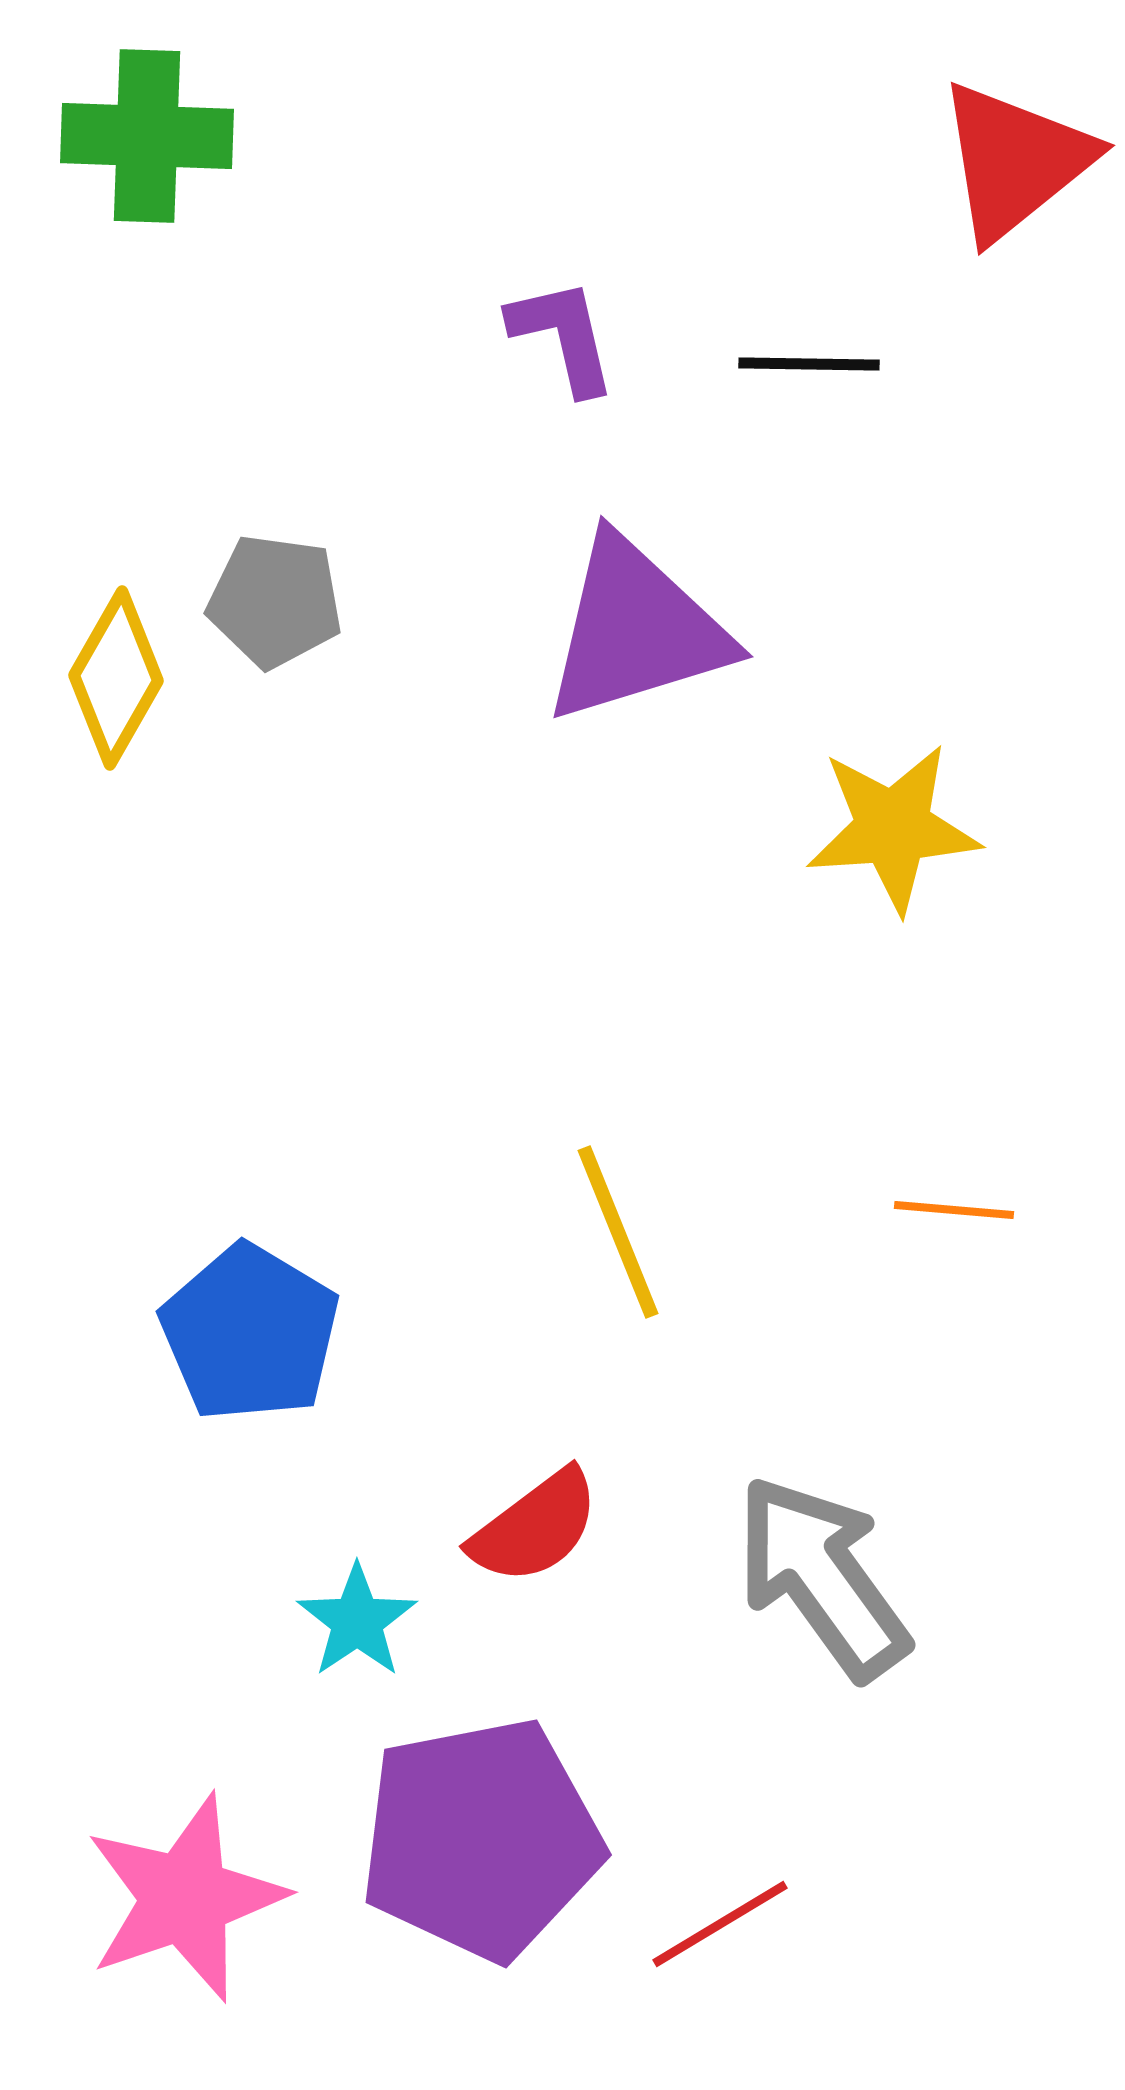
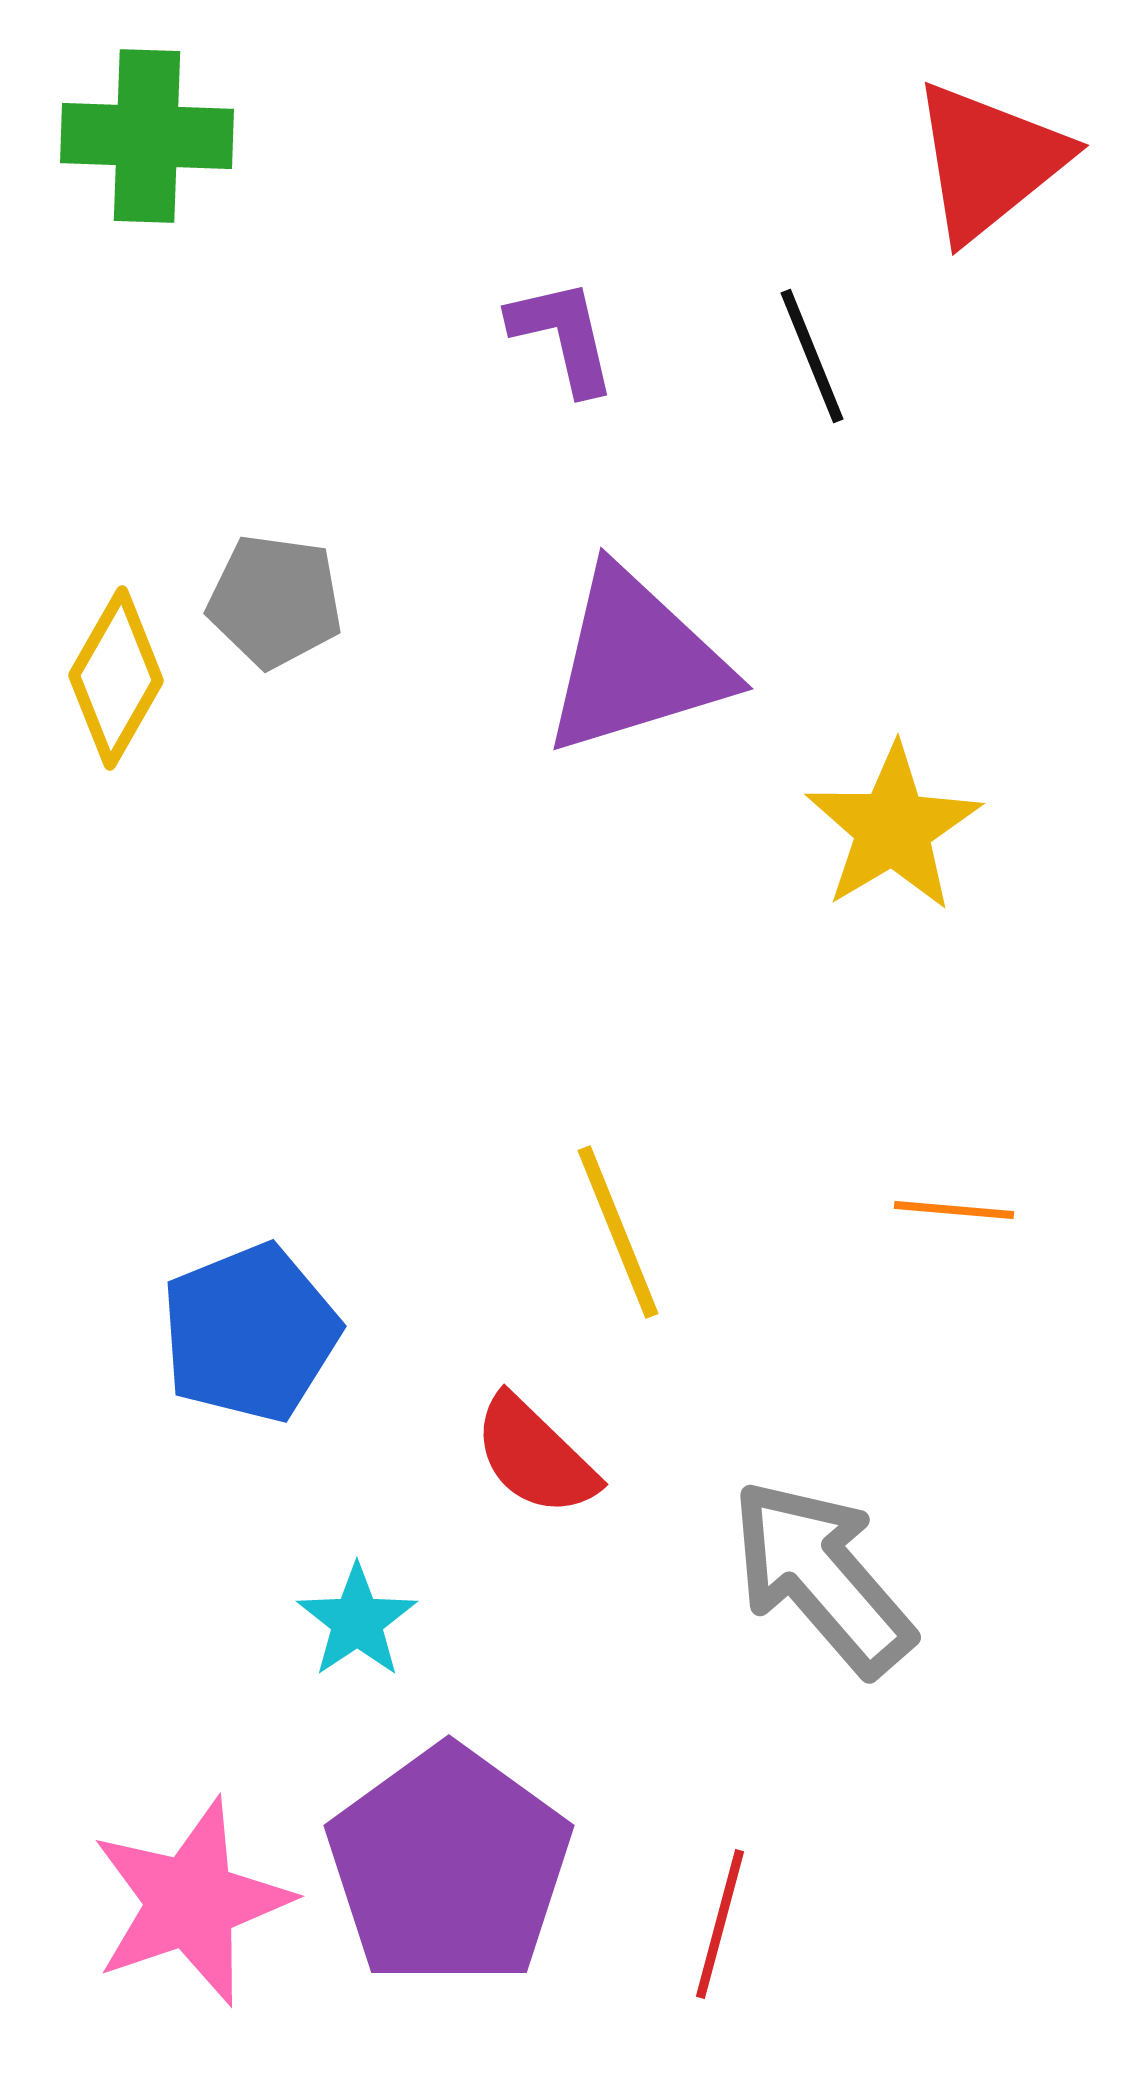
red triangle: moved 26 px left
black line: moved 3 px right, 8 px up; rotated 67 degrees clockwise
purple triangle: moved 32 px down
yellow star: rotated 27 degrees counterclockwise
blue pentagon: rotated 19 degrees clockwise
red semicircle: moved 71 px up; rotated 81 degrees clockwise
gray arrow: rotated 5 degrees counterclockwise
purple pentagon: moved 32 px left, 27 px down; rotated 25 degrees counterclockwise
pink star: moved 6 px right, 4 px down
red line: rotated 44 degrees counterclockwise
